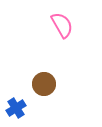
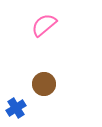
pink semicircle: moved 18 px left; rotated 100 degrees counterclockwise
